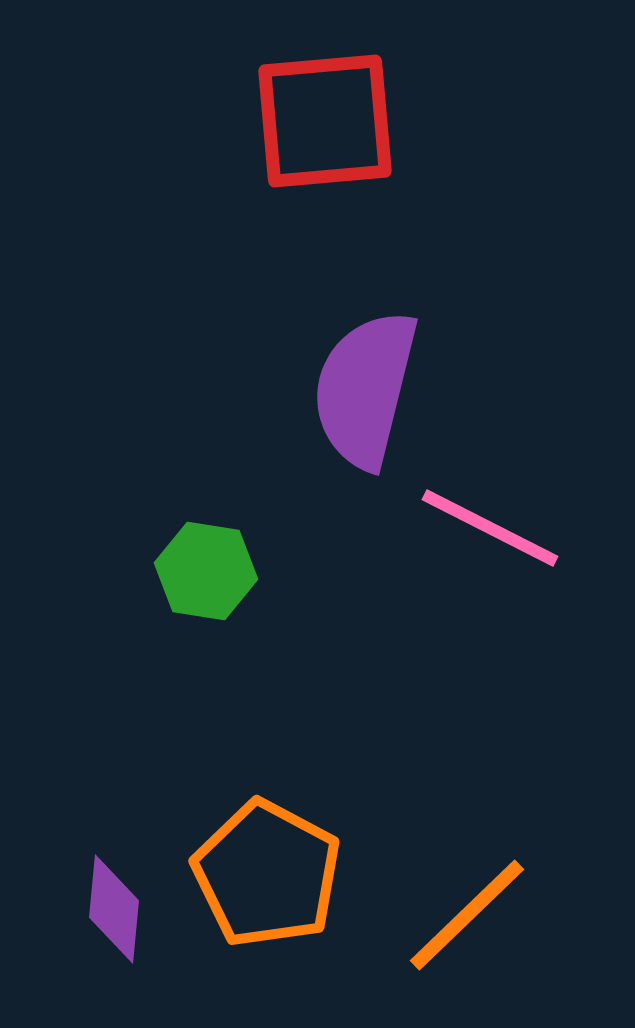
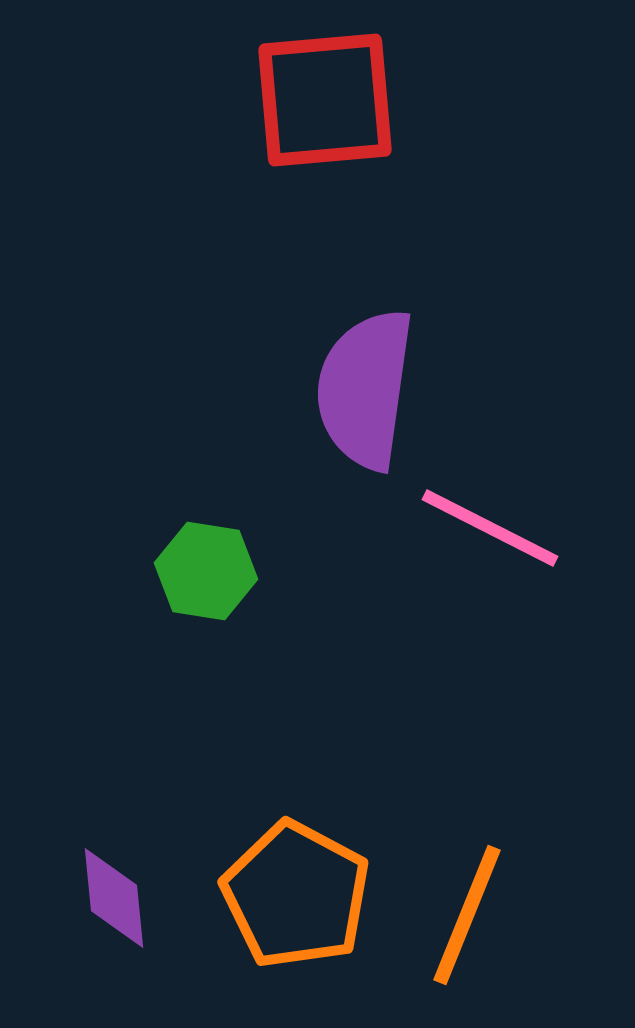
red square: moved 21 px up
purple semicircle: rotated 6 degrees counterclockwise
orange pentagon: moved 29 px right, 21 px down
purple diamond: moved 11 px up; rotated 11 degrees counterclockwise
orange line: rotated 24 degrees counterclockwise
